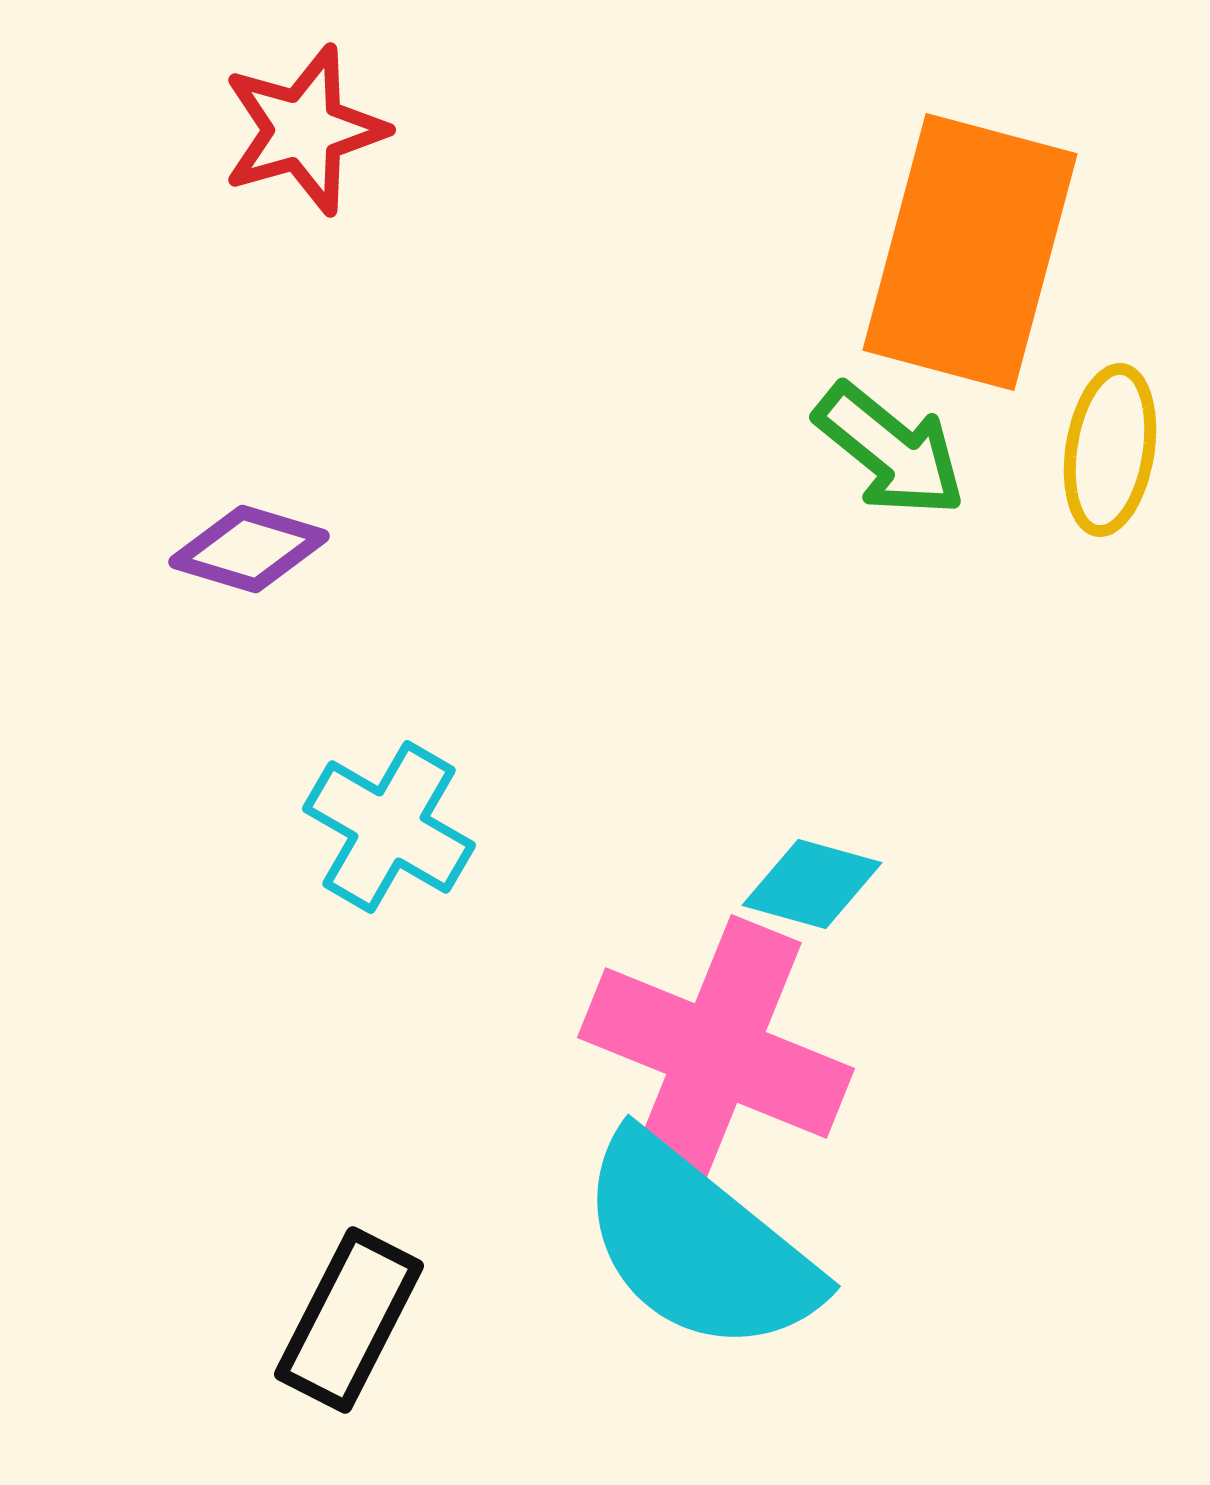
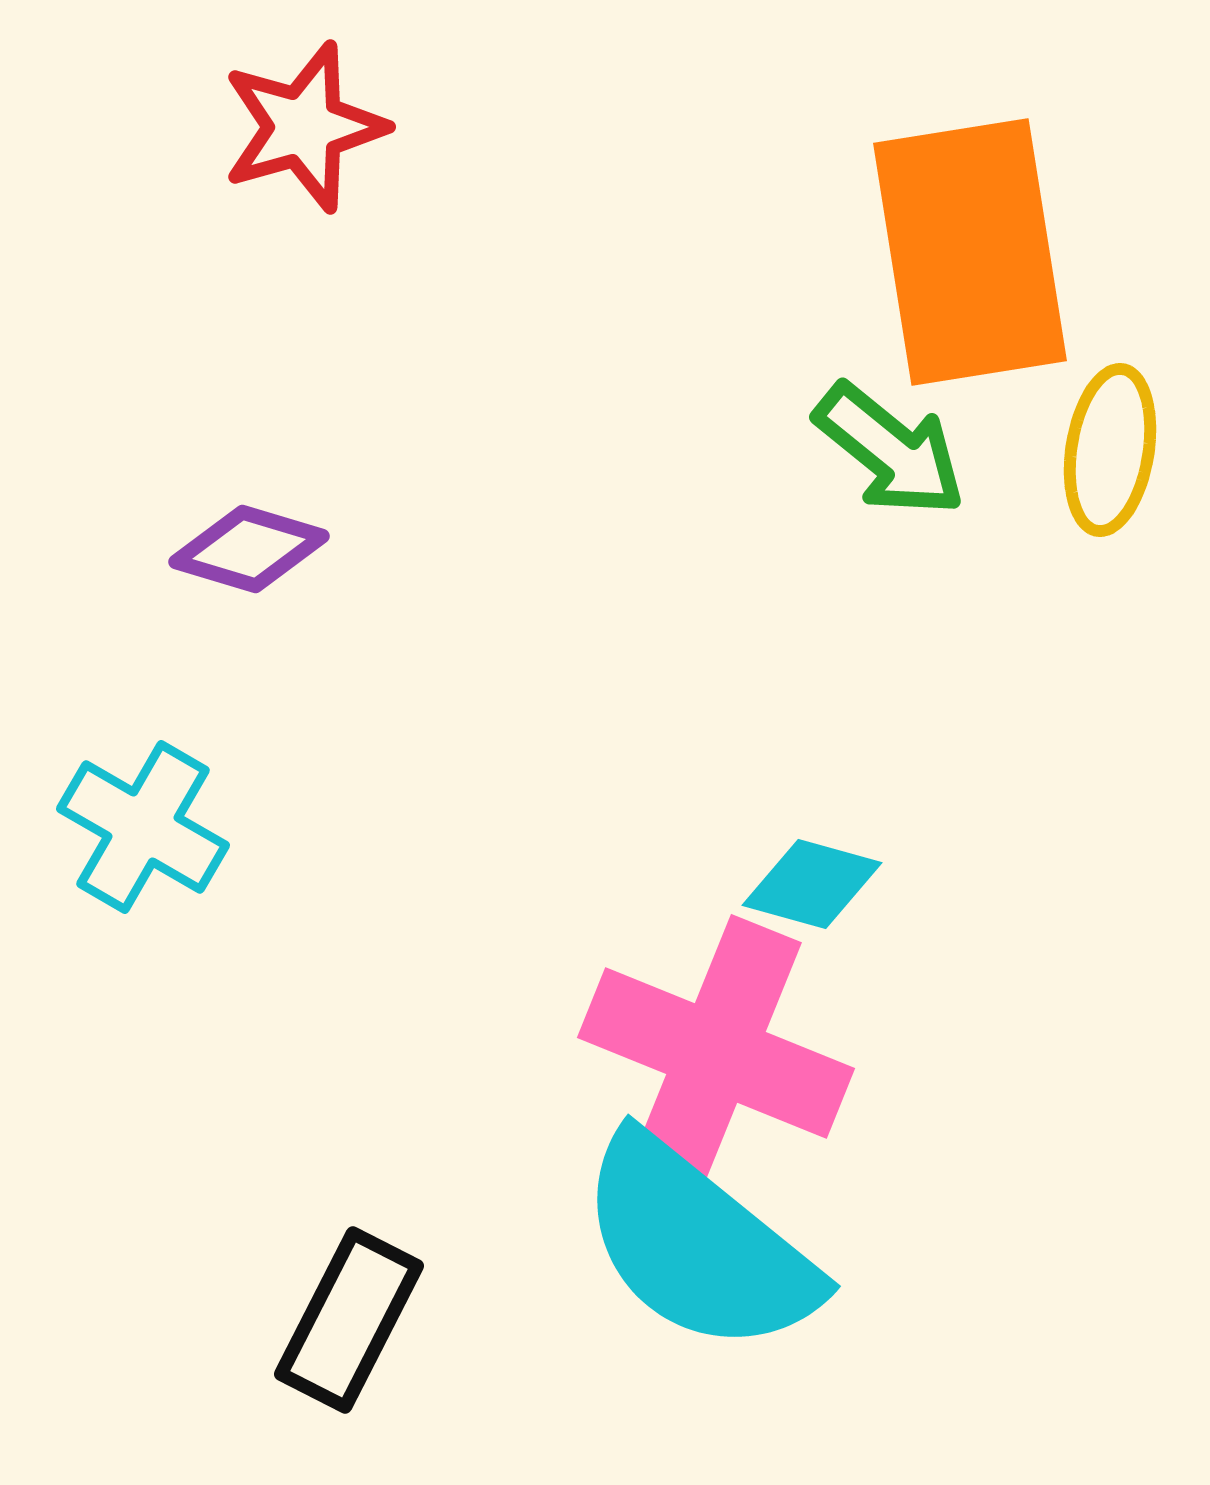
red star: moved 3 px up
orange rectangle: rotated 24 degrees counterclockwise
cyan cross: moved 246 px left
